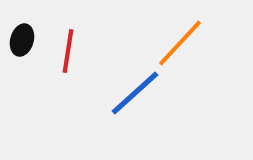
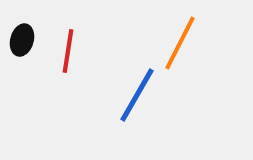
orange line: rotated 16 degrees counterclockwise
blue line: moved 2 px right, 2 px down; rotated 18 degrees counterclockwise
